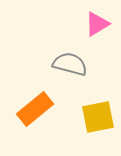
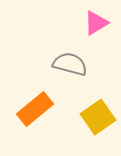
pink triangle: moved 1 px left, 1 px up
yellow square: rotated 24 degrees counterclockwise
